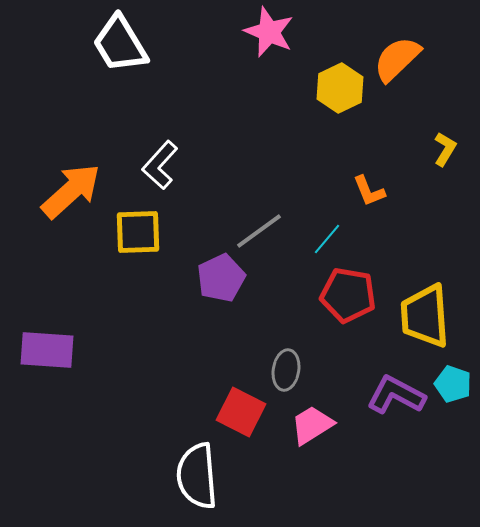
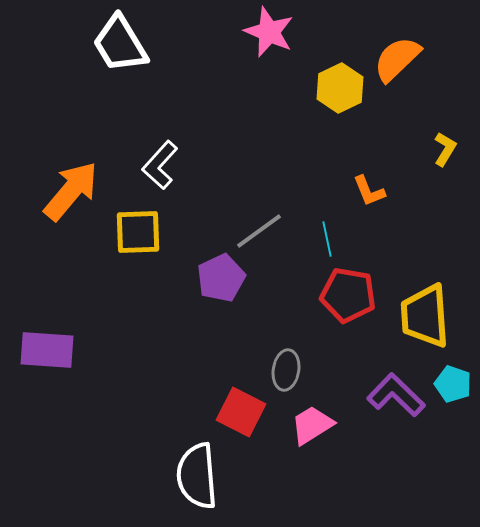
orange arrow: rotated 8 degrees counterclockwise
cyan line: rotated 52 degrees counterclockwise
purple L-shape: rotated 16 degrees clockwise
